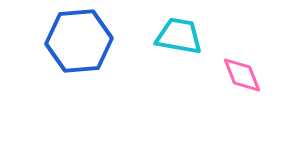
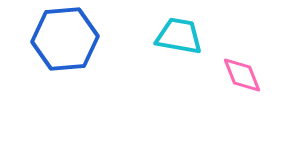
blue hexagon: moved 14 px left, 2 px up
